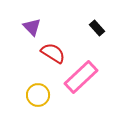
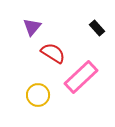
purple triangle: rotated 24 degrees clockwise
